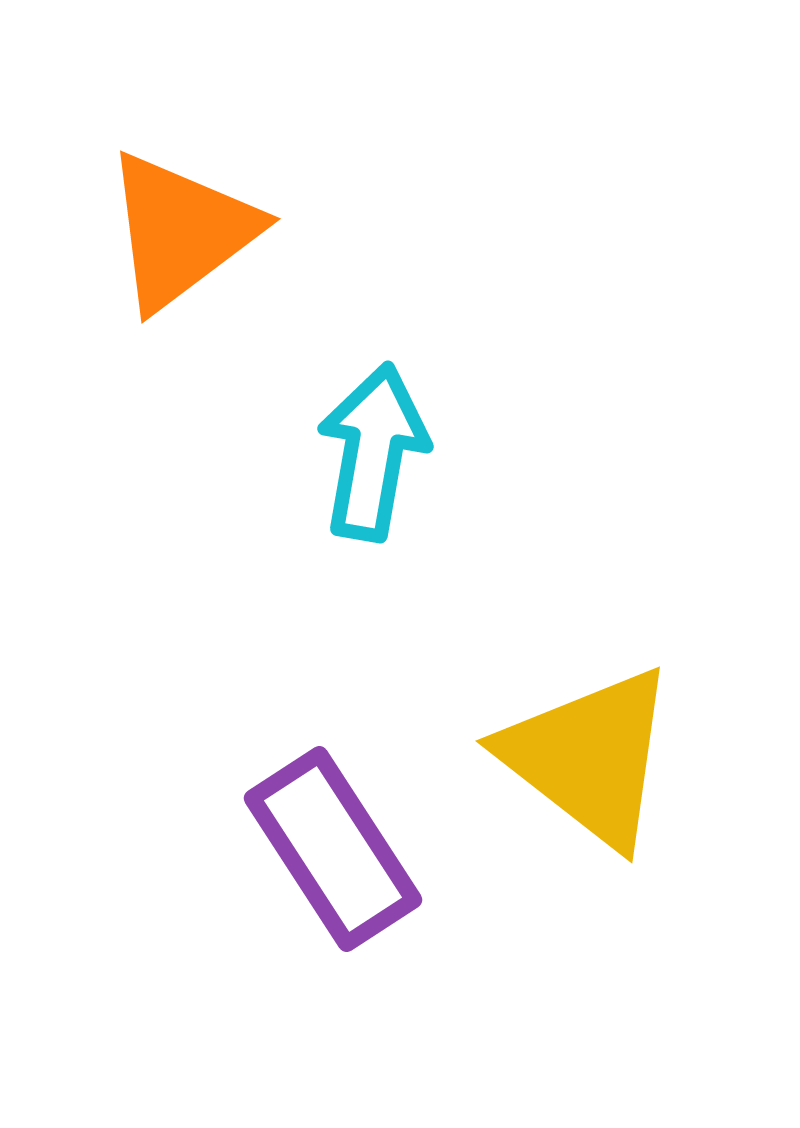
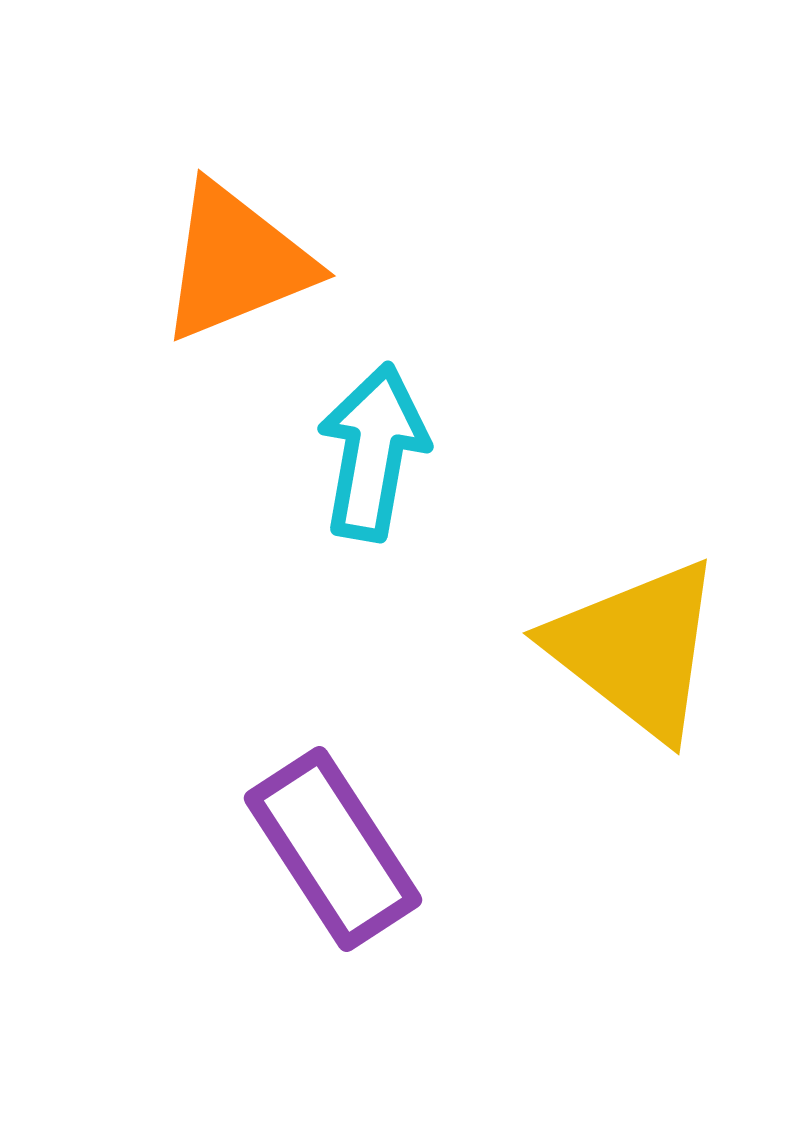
orange triangle: moved 55 px right, 31 px down; rotated 15 degrees clockwise
yellow triangle: moved 47 px right, 108 px up
